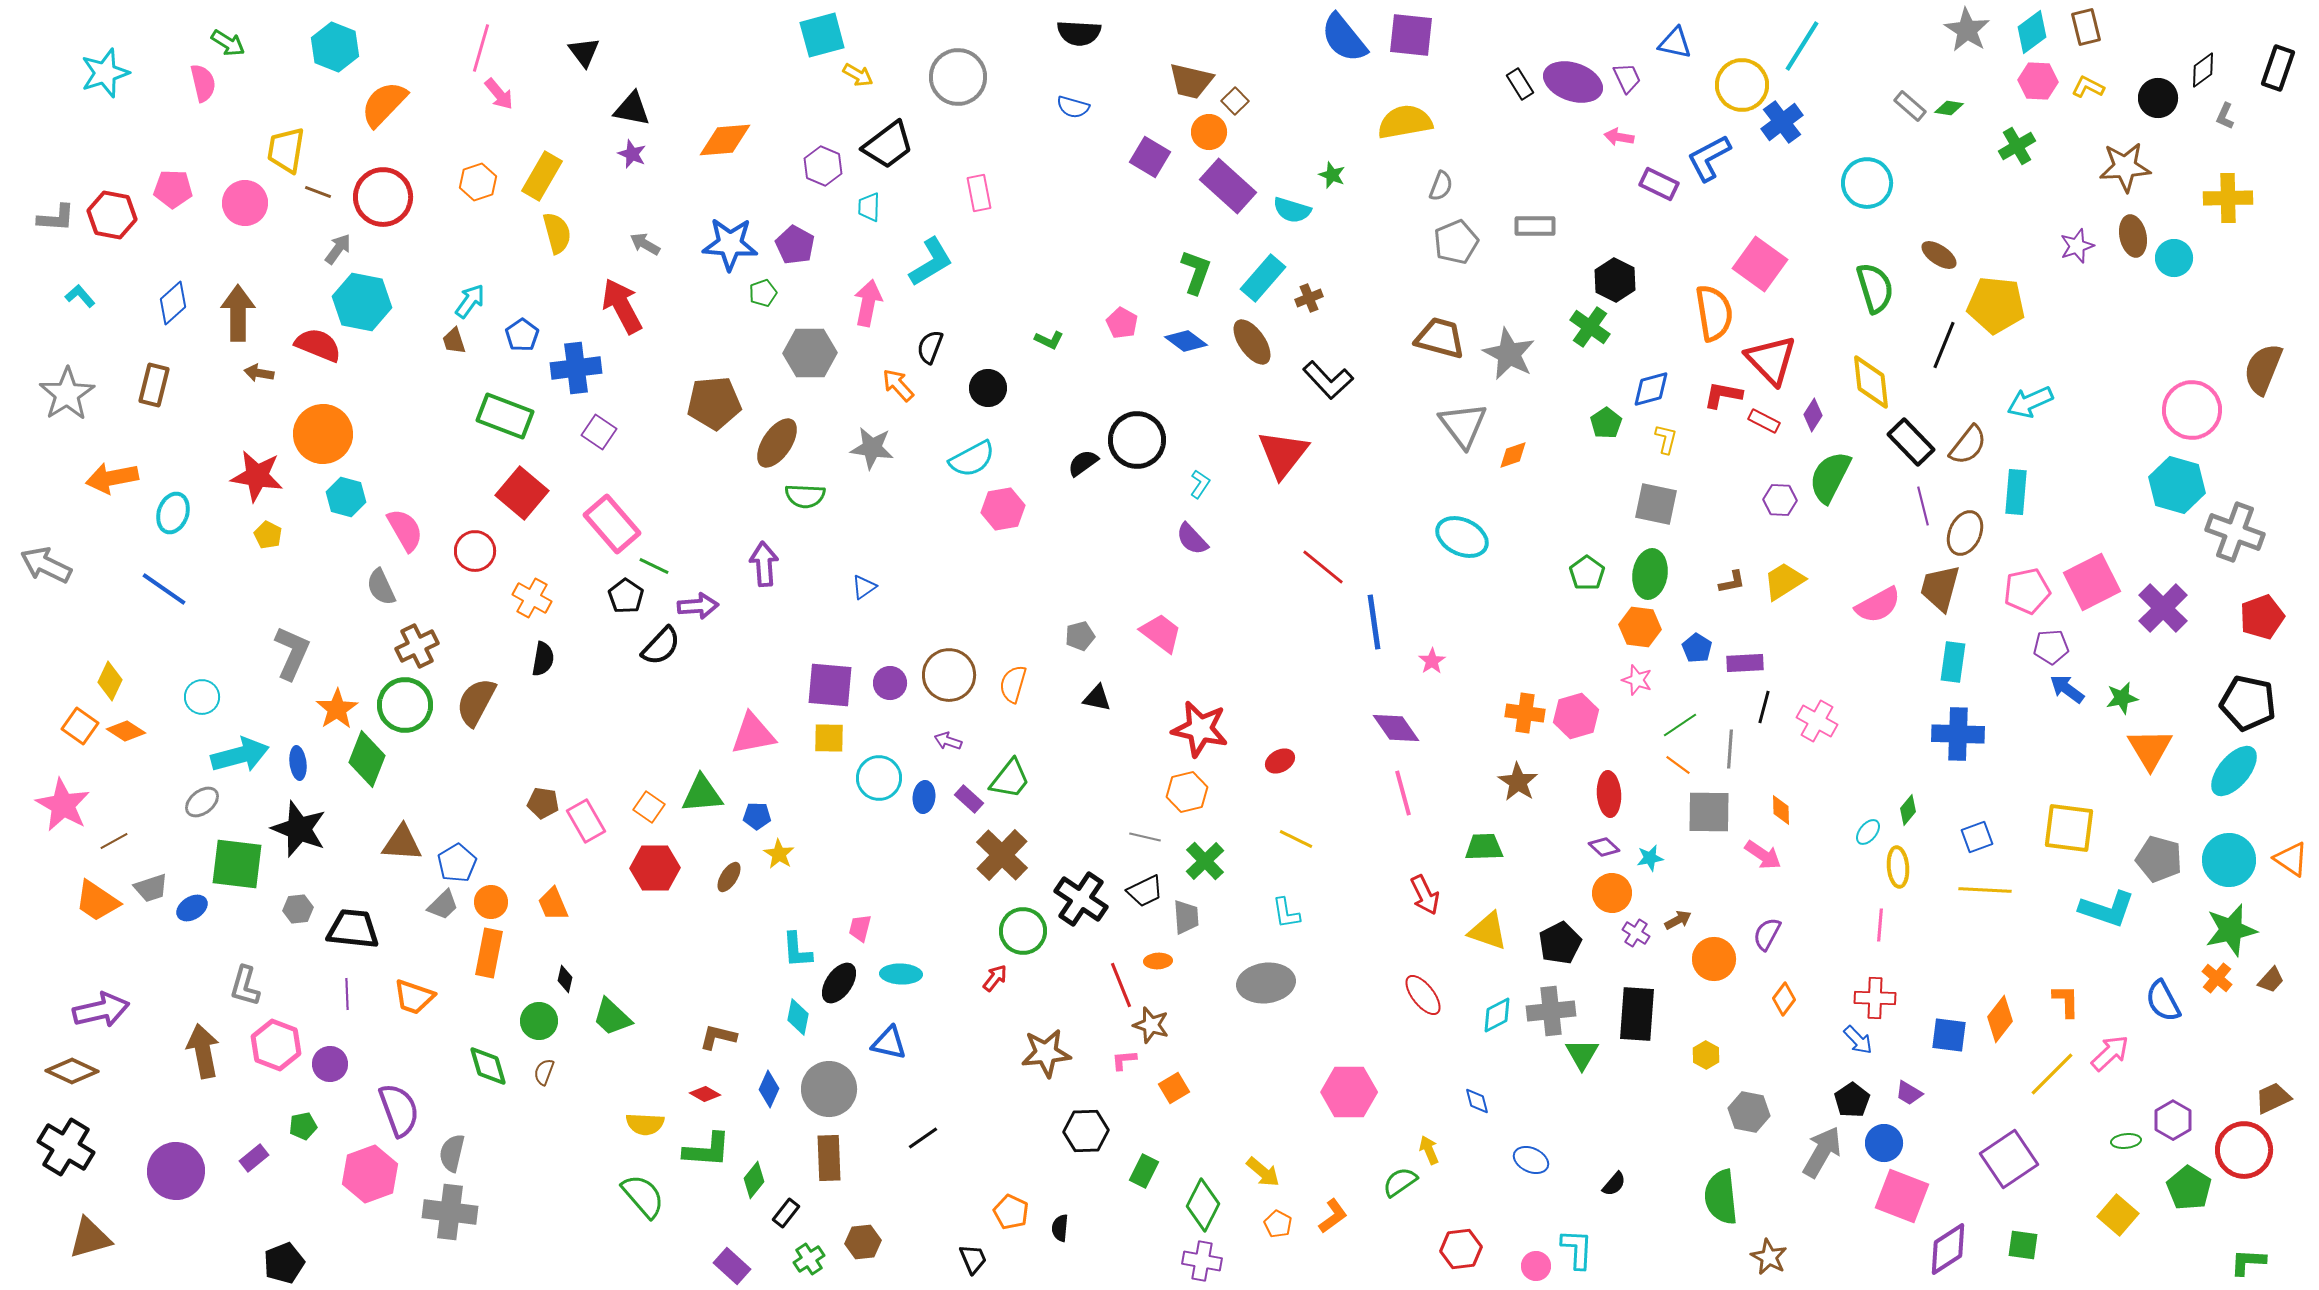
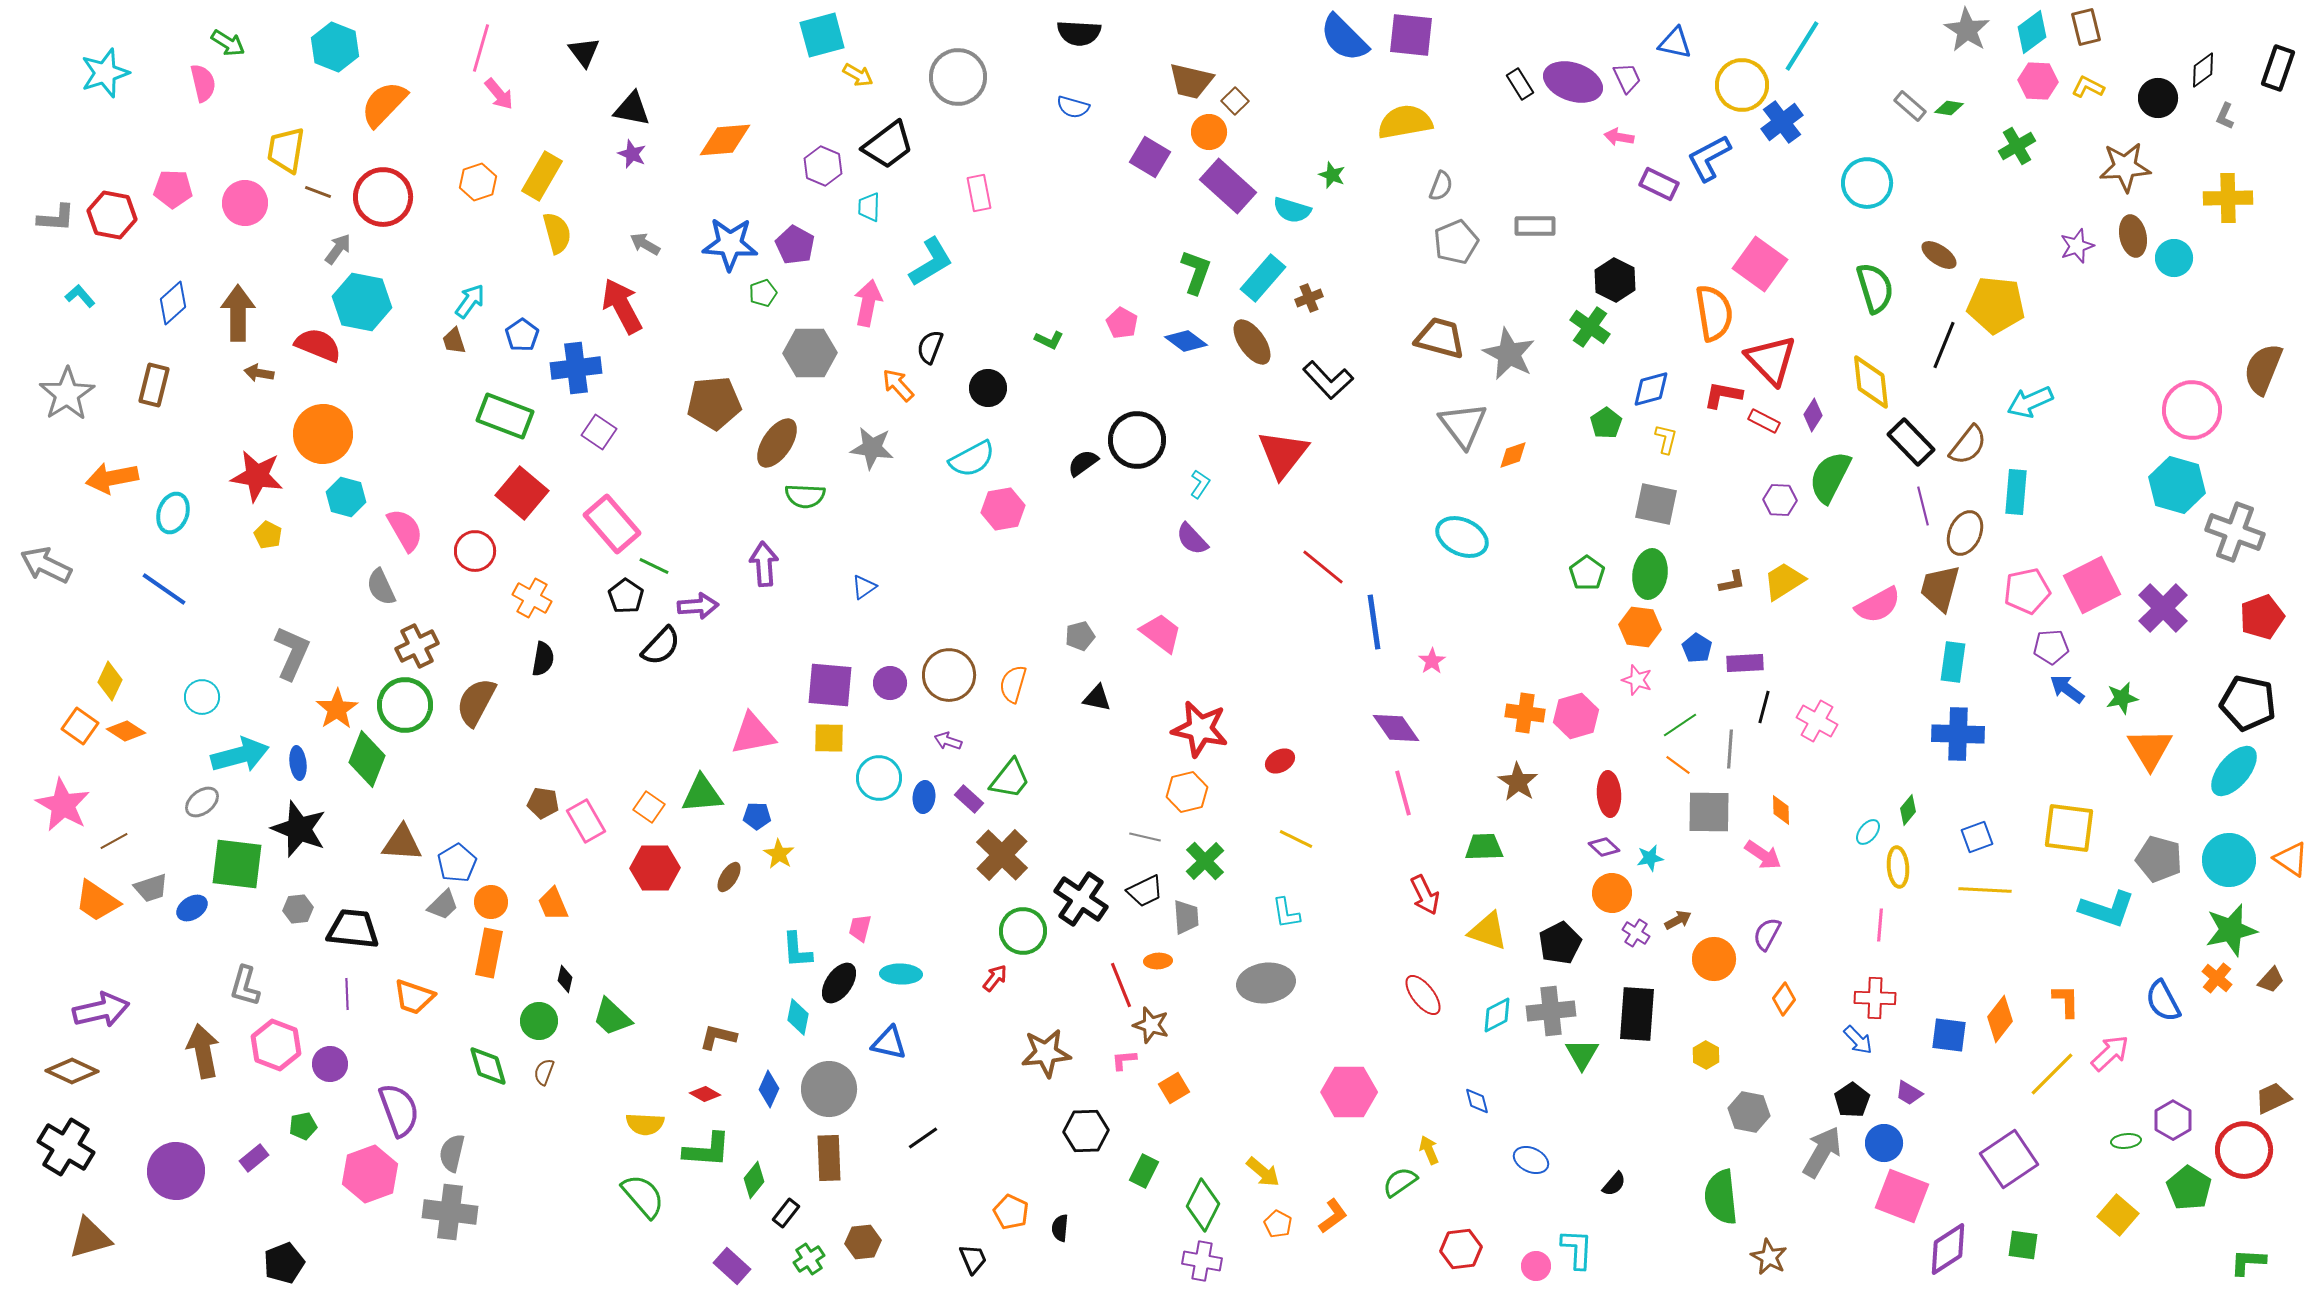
blue semicircle at (1344, 38): rotated 6 degrees counterclockwise
pink square at (2092, 582): moved 3 px down
